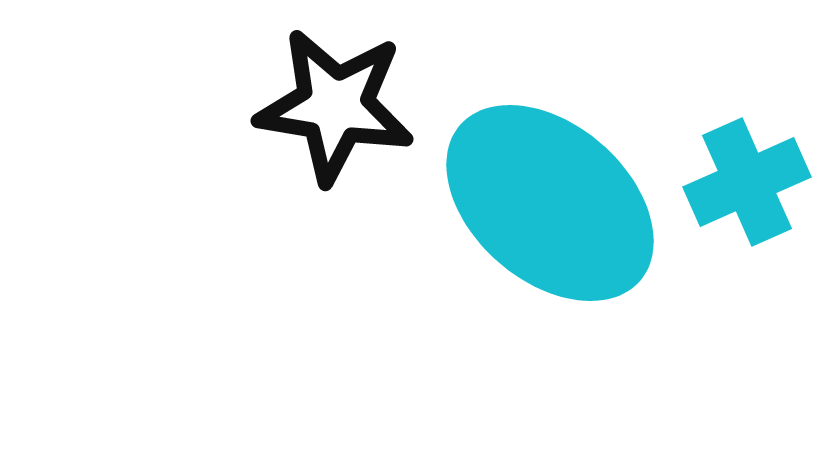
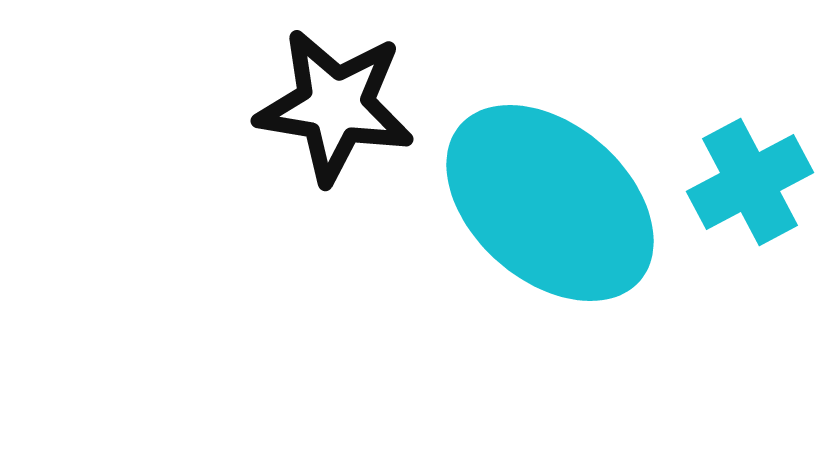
cyan cross: moved 3 px right; rotated 4 degrees counterclockwise
